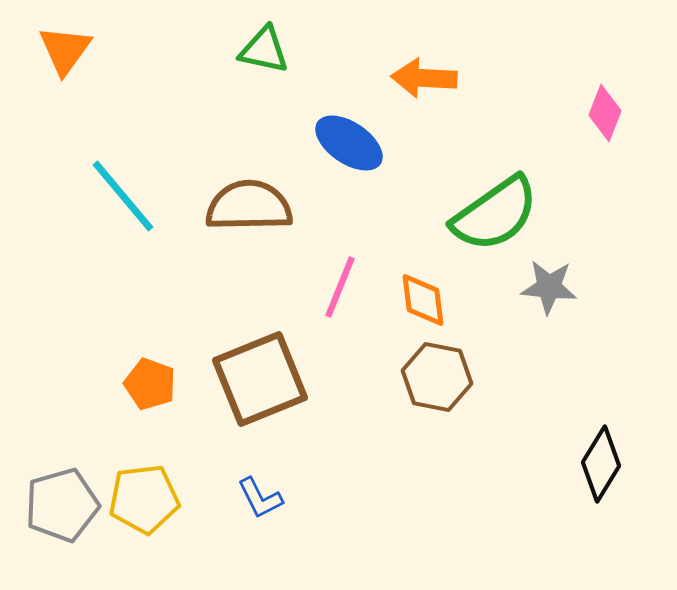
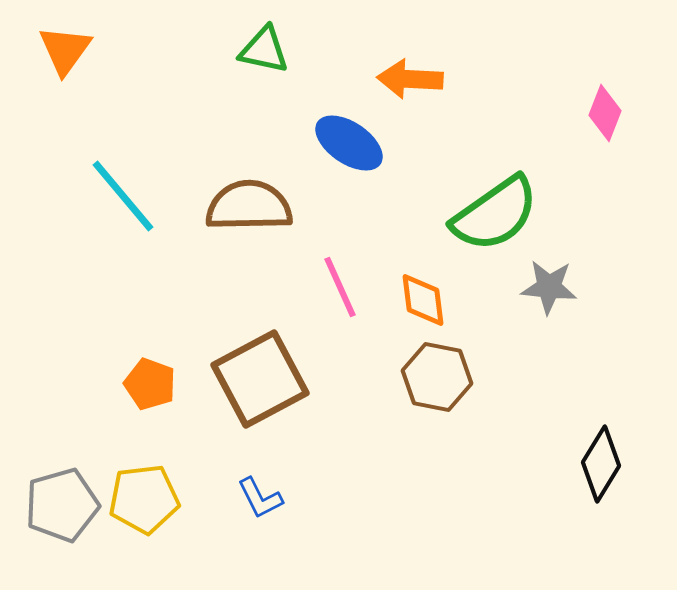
orange arrow: moved 14 px left, 1 px down
pink line: rotated 46 degrees counterclockwise
brown square: rotated 6 degrees counterclockwise
